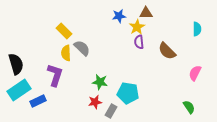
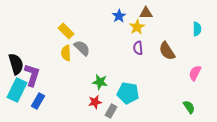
blue star: rotated 24 degrees counterclockwise
yellow rectangle: moved 2 px right
purple semicircle: moved 1 px left, 6 px down
brown semicircle: rotated 12 degrees clockwise
purple L-shape: moved 23 px left
cyan rectangle: moved 2 px left; rotated 30 degrees counterclockwise
blue rectangle: rotated 35 degrees counterclockwise
